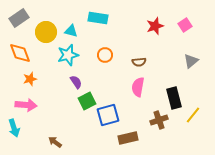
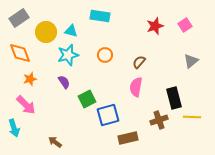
cyan rectangle: moved 2 px right, 2 px up
brown semicircle: rotated 136 degrees clockwise
purple semicircle: moved 12 px left
pink semicircle: moved 2 px left
green square: moved 2 px up
pink arrow: rotated 40 degrees clockwise
yellow line: moved 1 px left, 2 px down; rotated 54 degrees clockwise
